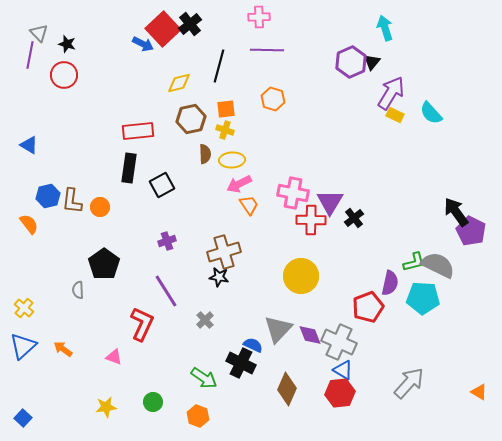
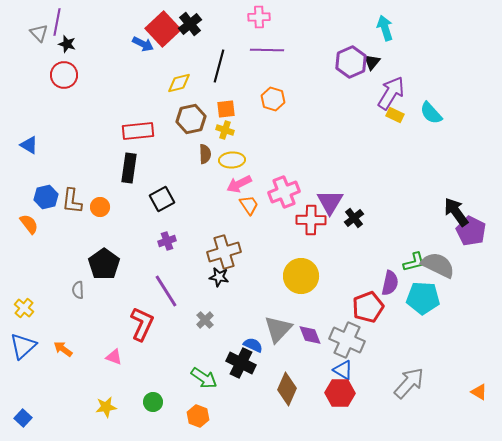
purple line at (30, 55): moved 27 px right, 33 px up
black square at (162, 185): moved 14 px down
pink cross at (293, 193): moved 9 px left, 1 px up; rotated 32 degrees counterclockwise
blue hexagon at (48, 196): moved 2 px left, 1 px down
gray cross at (339, 342): moved 8 px right, 2 px up
red hexagon at (340, 393): rotated 8 degrees clockwise
